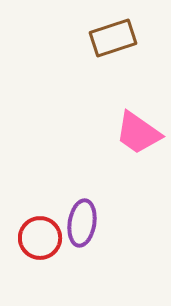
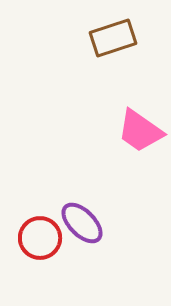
pink trapezoid: moved 2 px right, 2 px up
purple ellipse: rotated 54 degrees counterclockwise
